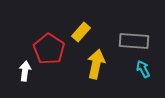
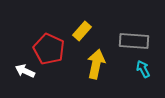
yellow rectangle: moved 1 px right, 1 px up
red pentagon: rotated 8 degrees counterclockwise
white arrow: rotated 72 degrees counterclockwise
